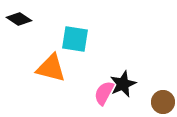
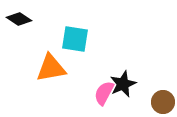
orange triangle: rotated 24 degrees counterclockwise
